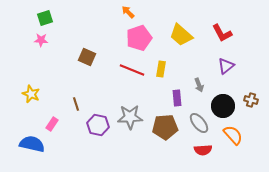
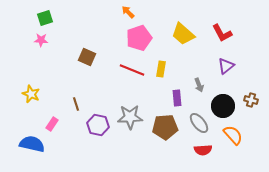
yellow trapezoid: moved 2 px right, 1 px up
